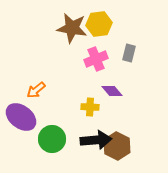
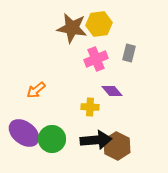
purple ellipse: moved 3 px right, 16 px down
